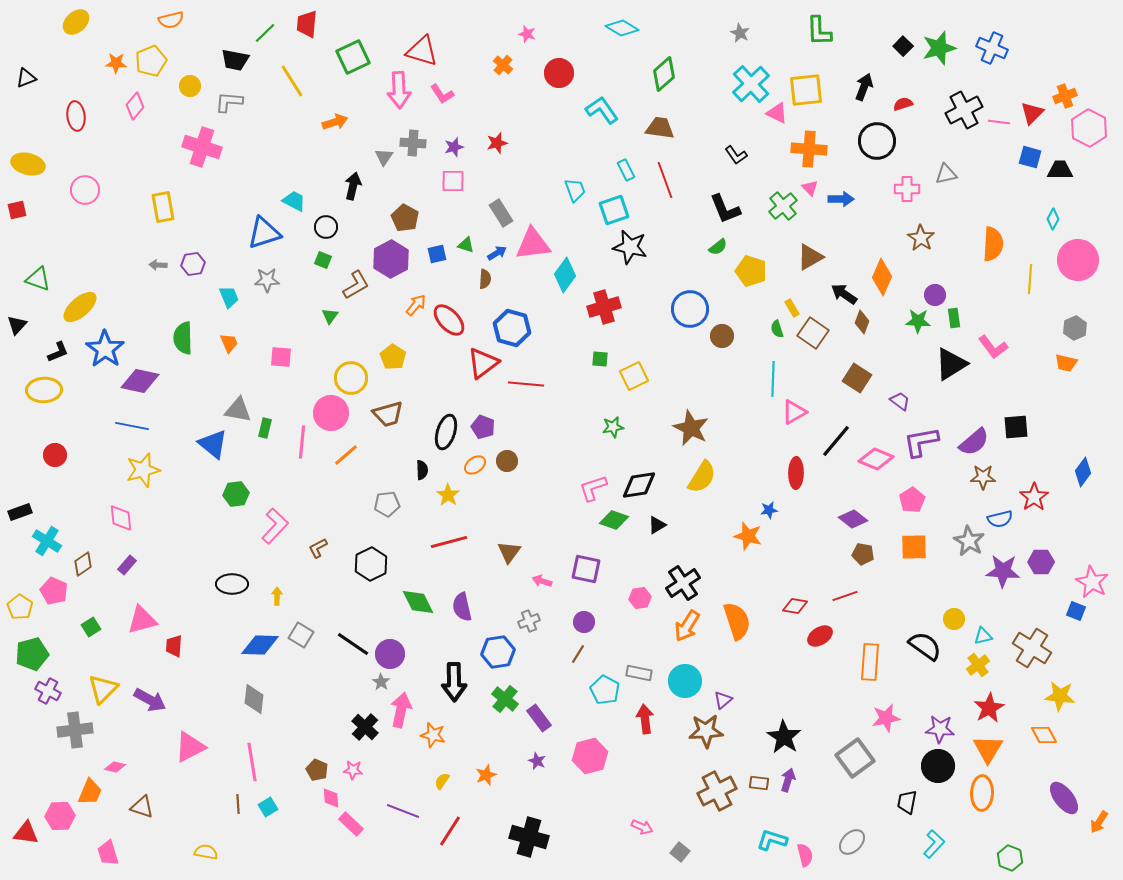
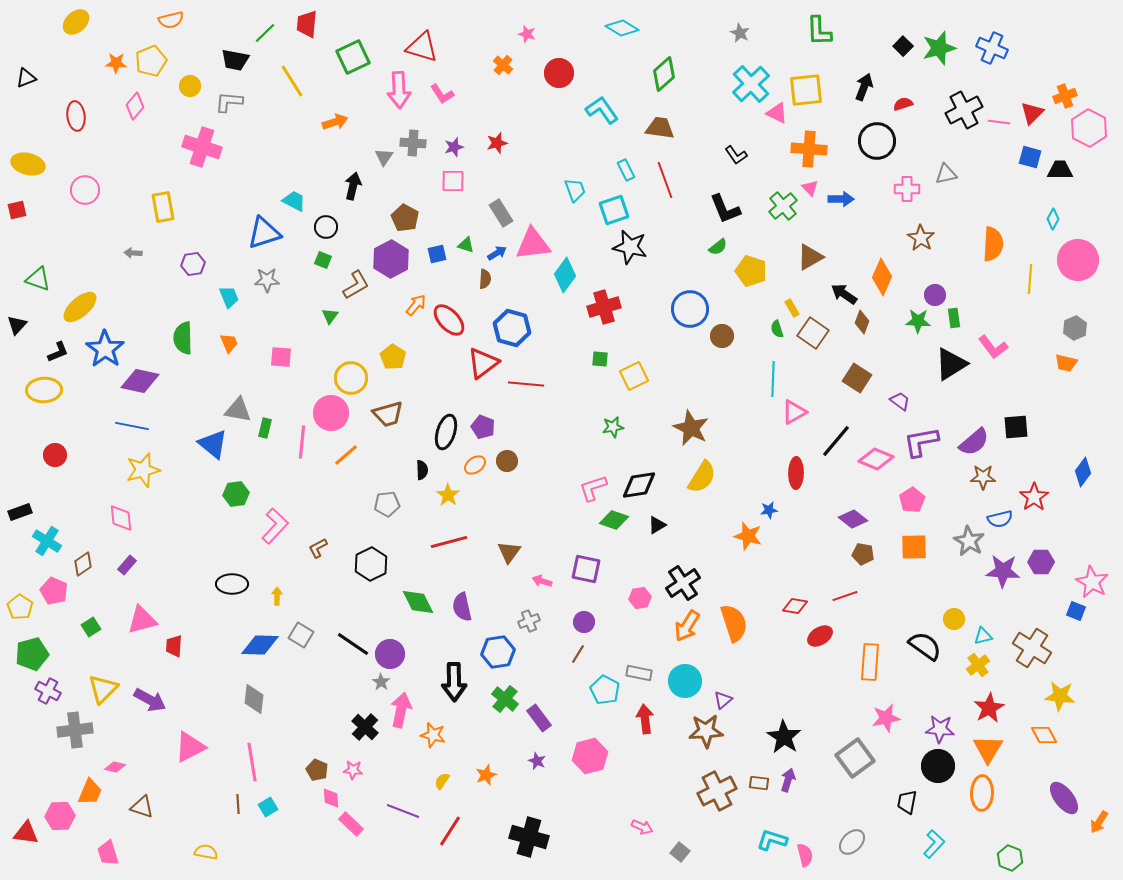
red triangle at (422, 51): moved 4 px up
gray arrow at (158, 265): moved 25 px left, 12 px up
orange semicircle at (737, 621): moved 3 px left, 2 px down
